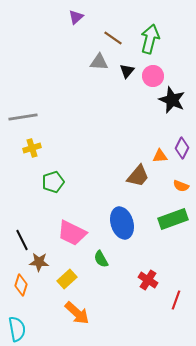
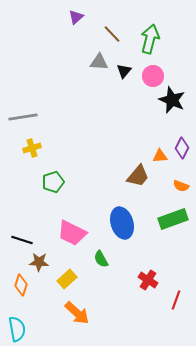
brown line: moved 1 px left, 4 px up; rotated 12 degrees clockwise
black triangle: moved 3 px left
black line: rotated 45 degrees counterclockwise
